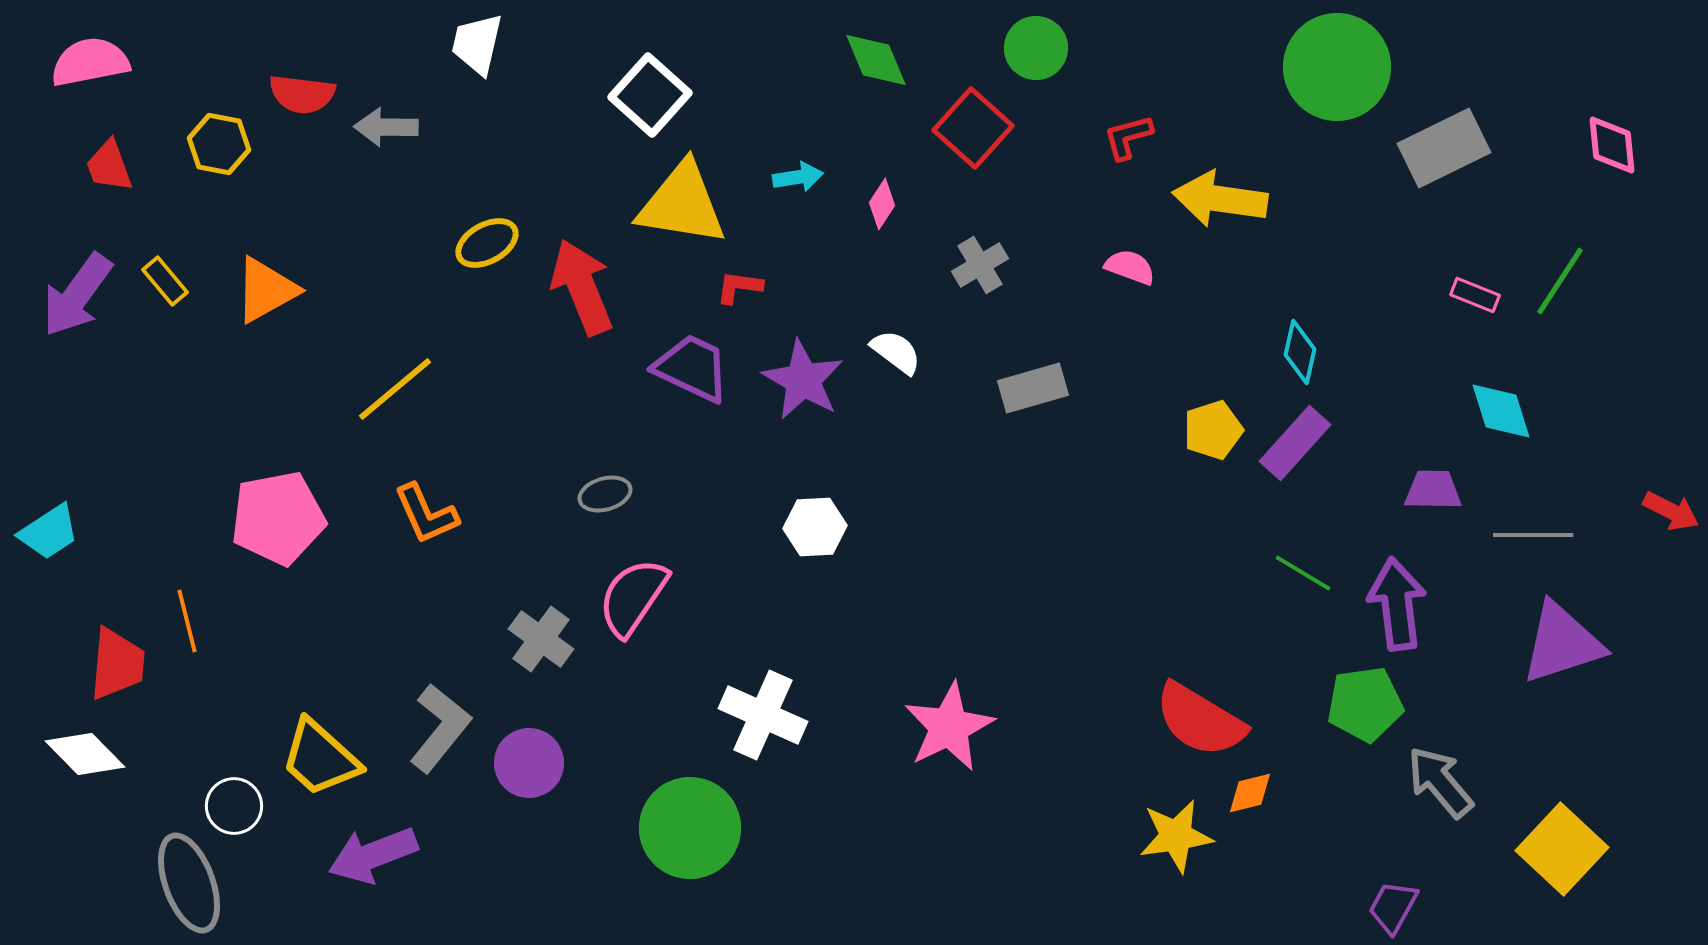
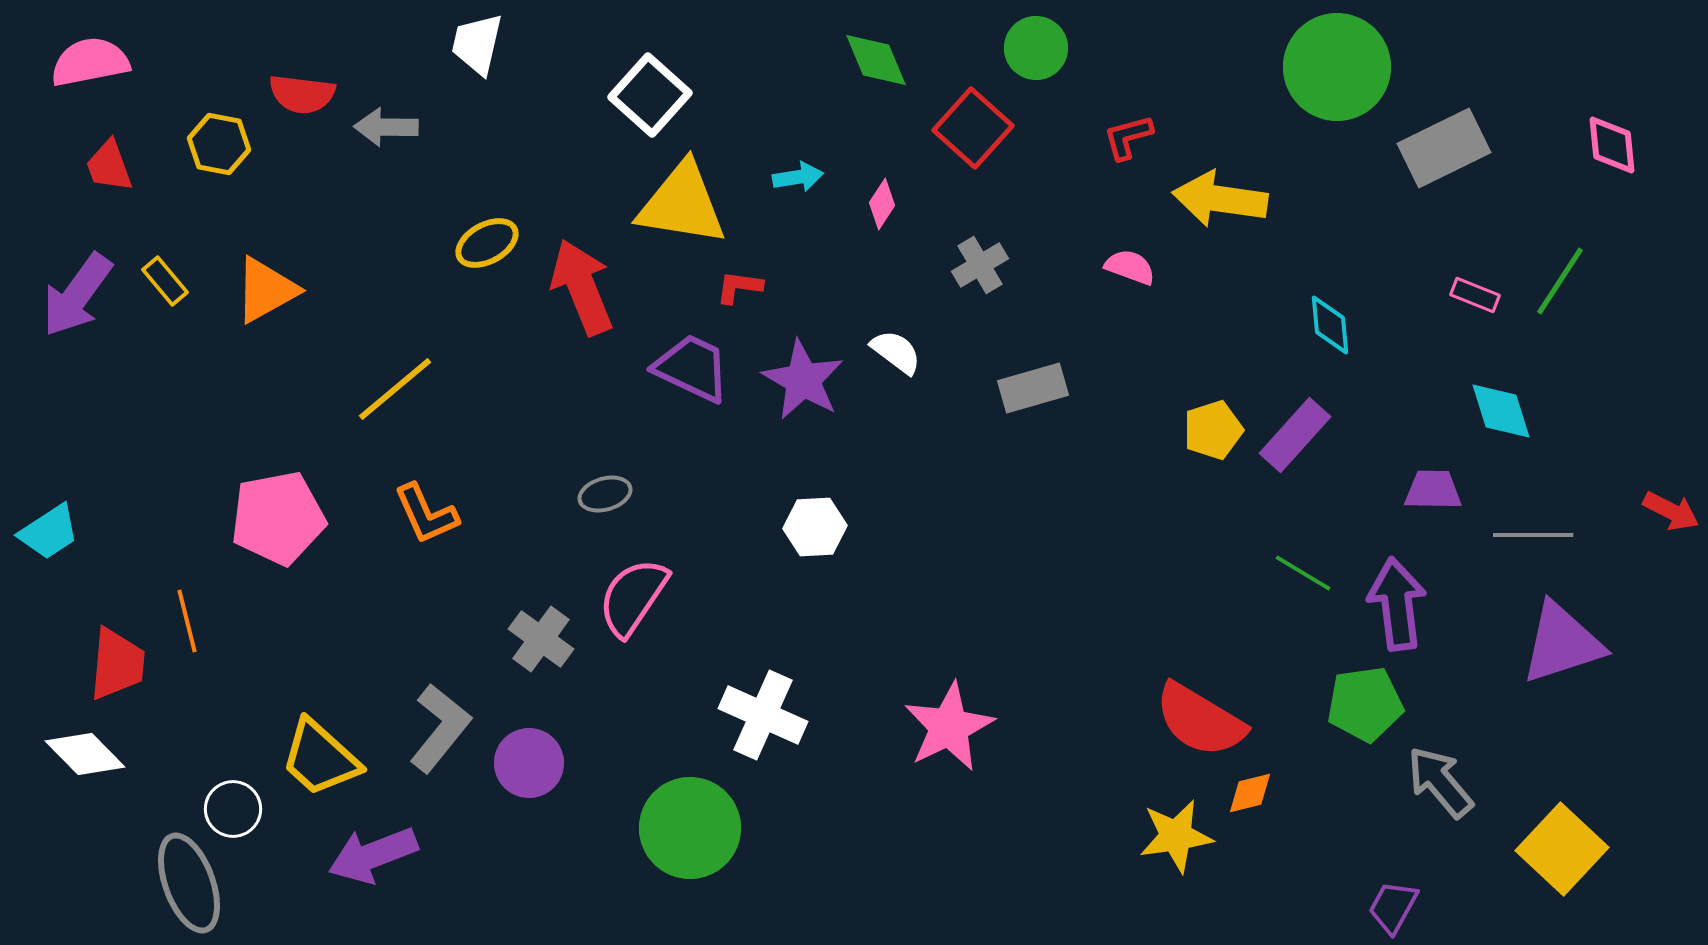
cyan diamond at (1300, 352): moved 30 px right, 27 px up; rotated 18 degrees counterclockwise
purple rectangle at (1295, 443): moved 8 px up
white circle at (234, 806): moved 1 px left, 3 px down
